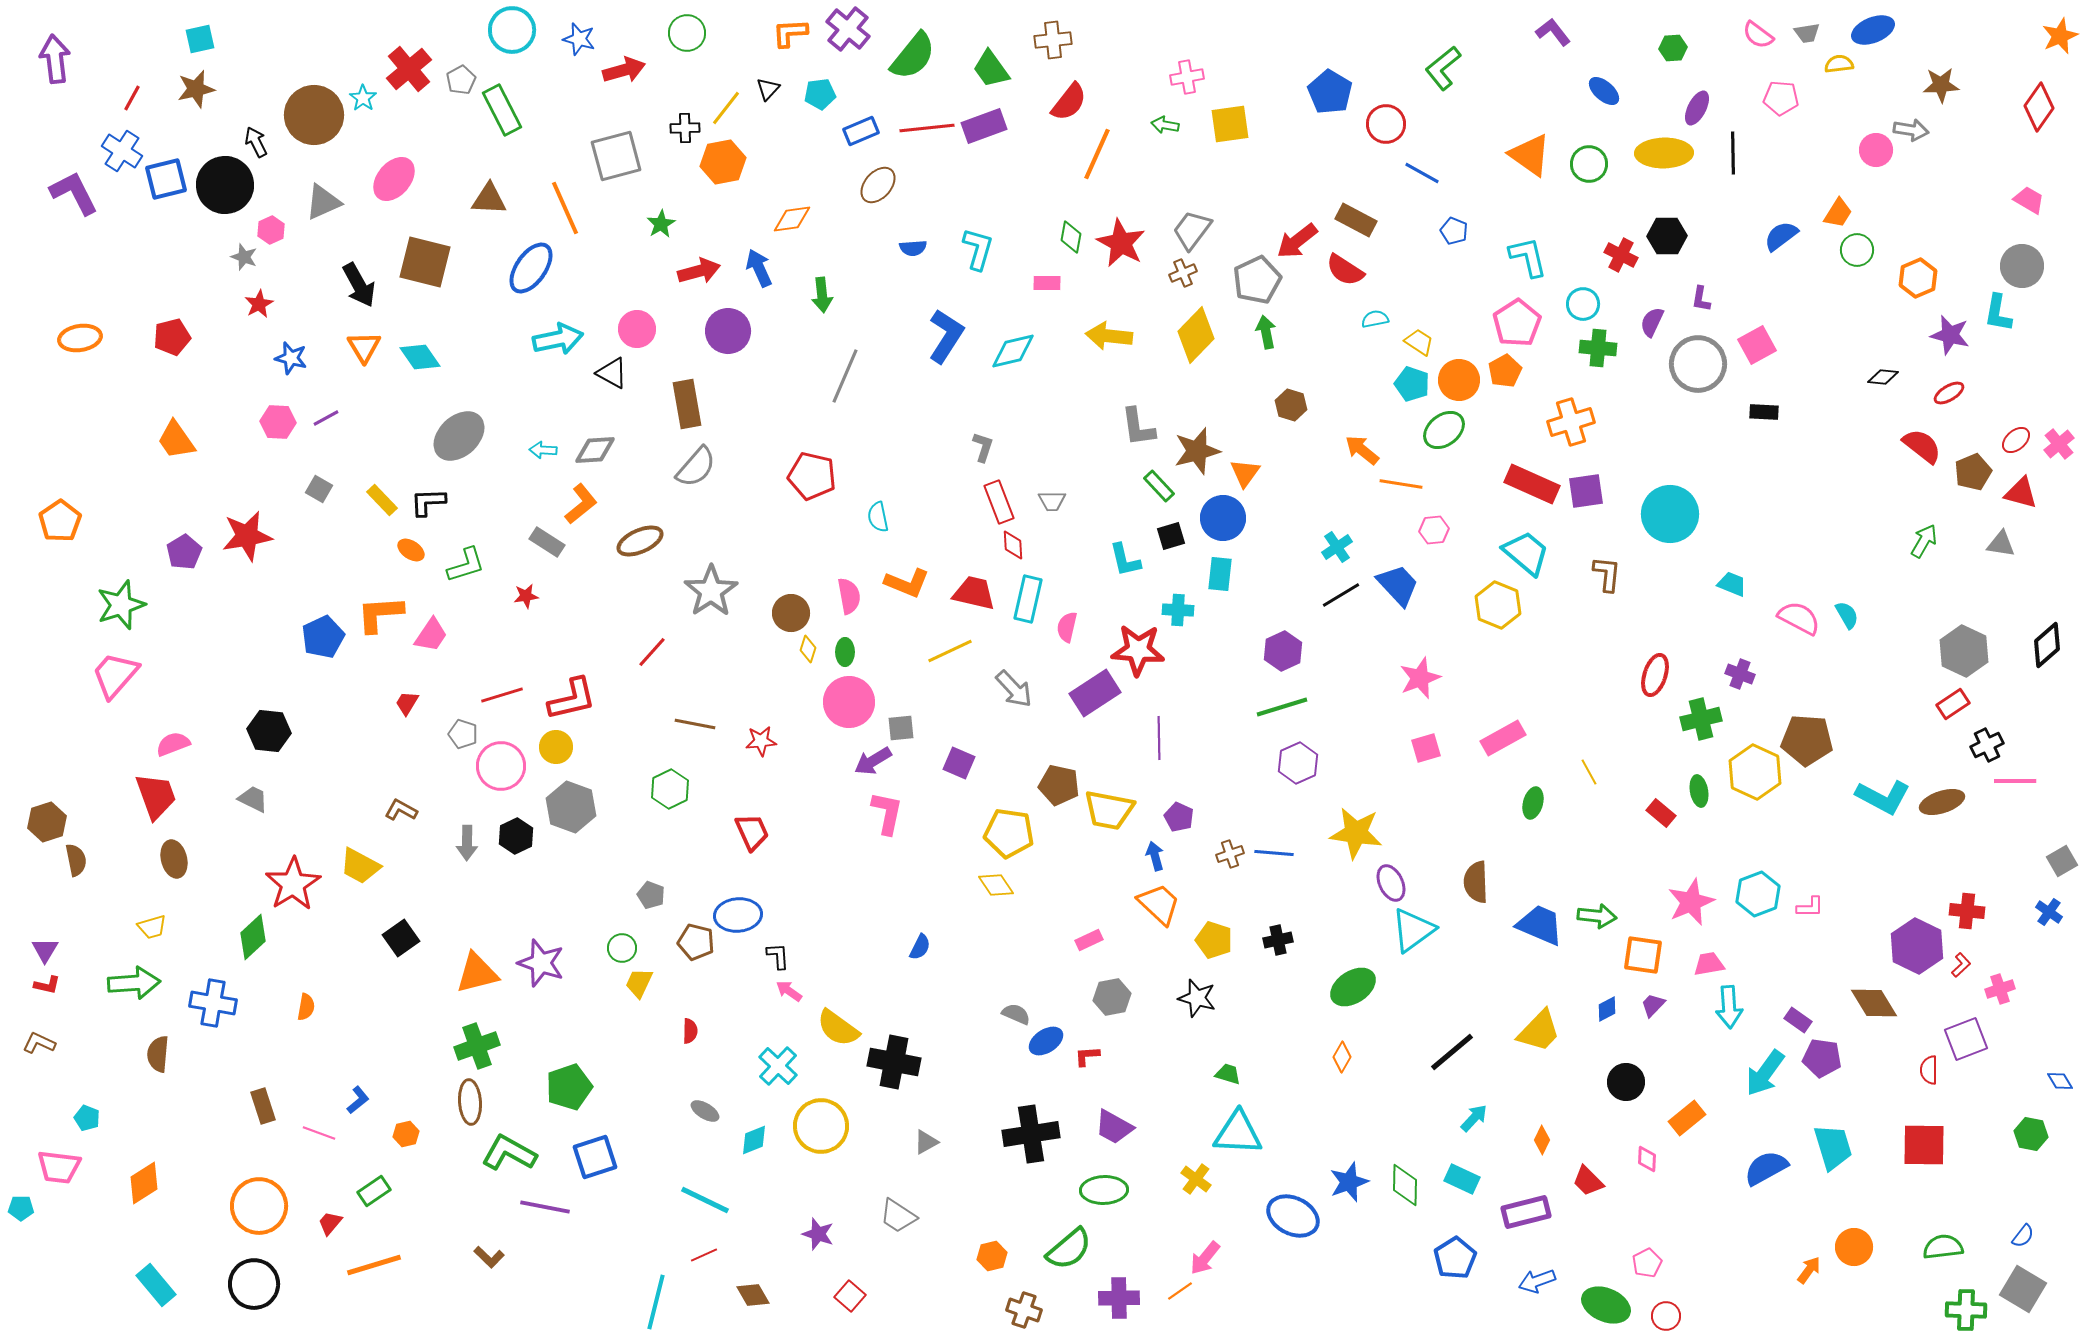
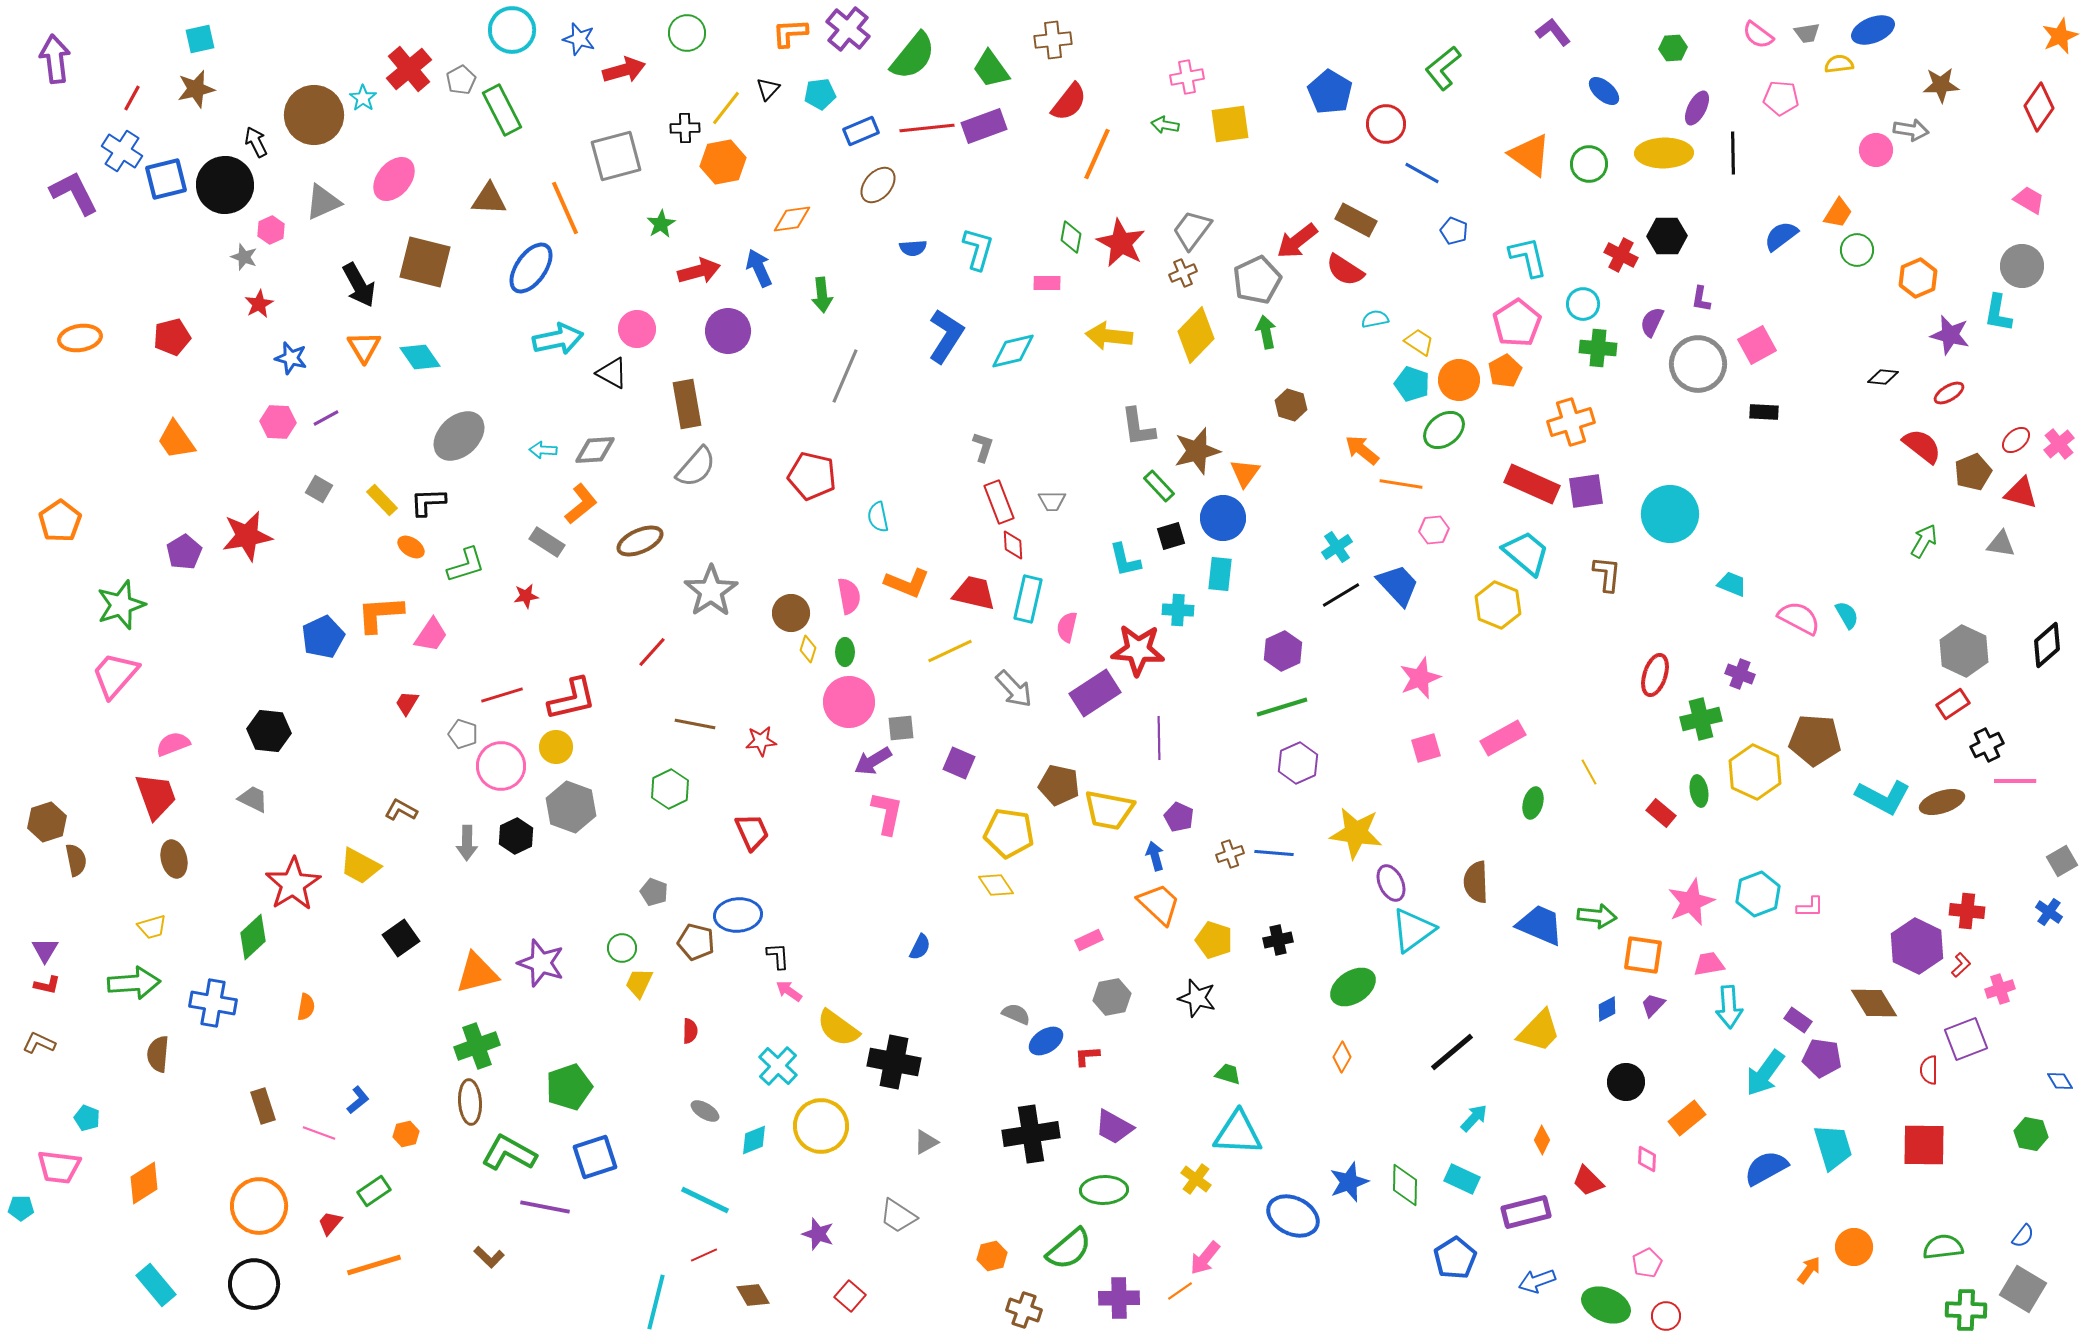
orange ellipse at (411, 550): moved 3 px up
brown pentagon at (1807, 740): moved 8 px right
gray pentagon at (651, 895): moved 3 px right, 3 px up
